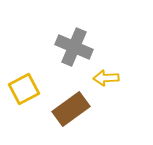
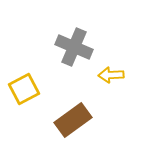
yellow arrow: moved 5 px right, 3 px up
brown rectangle: moved 2 px right, 11 px down
